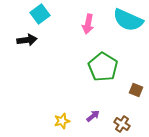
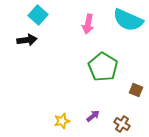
cyan square: moved 2 px left, 1 px down; rotated 12 degrees counterclockwise
